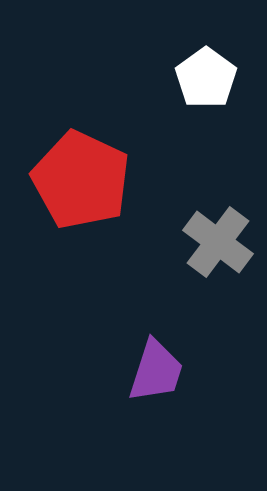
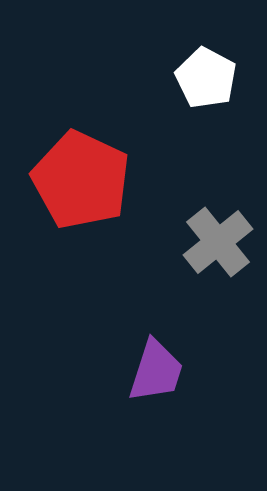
white pentagon: rotated 8 degrees counterclockwise
gray cross: rotated 14 degrees clockwise
